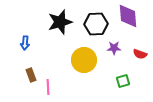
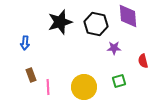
black hexagon: rotated 15 degrees clockwise
red semicircle: moved 3 px right, 7 px down; rotated 56 degrees clockwise
yellow circle: moved 27 px down
green square: moved 4 px left
